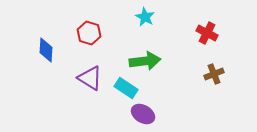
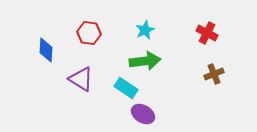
cyan star: moved 13 px down; rotated 18 degrees clockwise
red hexagon: rotated 10 degrees counterclockwise
purple triangle: moved 9 px left, 1 px down
